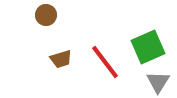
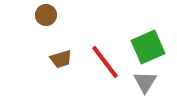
gray triangle: moved 13 px left
